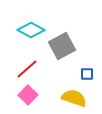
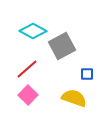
cyan diamond: moved 2 px right, 1 px down
